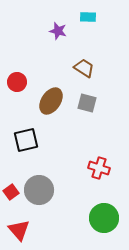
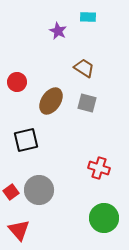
purple star: rotated 12 degrees clockwise
